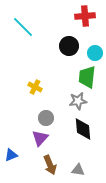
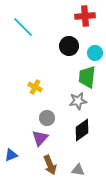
gray circle: moved 1 px right
black diamond: moved 1 px left, 1 px down; rotated 60 degrees clockwise
